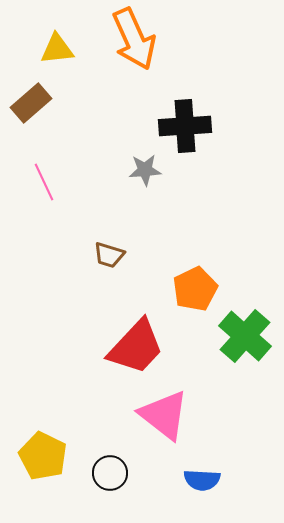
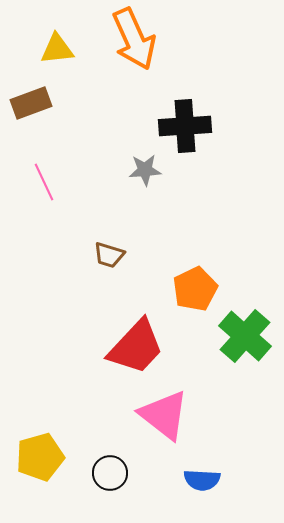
brown rectangle: rotated 21 degrees clockwise
yellow pentagon: moved 3 px left, 1 px down; rotated 30 degrees clockwise
